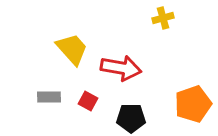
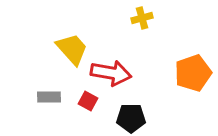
yellow cross: moved 21 px left
red arrow: moved 10 px left, 5 px down
orange pentagon: moved 31 px up
